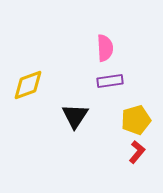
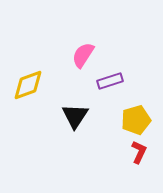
pink semicircle: moved 22 px left, 7 px down; rotated 144 degrees counterclockwise
purple rectangle: rotated 10 degrees counterclockwise
red L-shape: moved 2 px right; rotated 15 degrees counterclockwise
